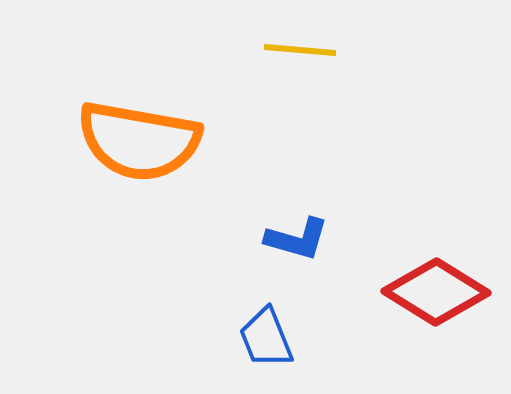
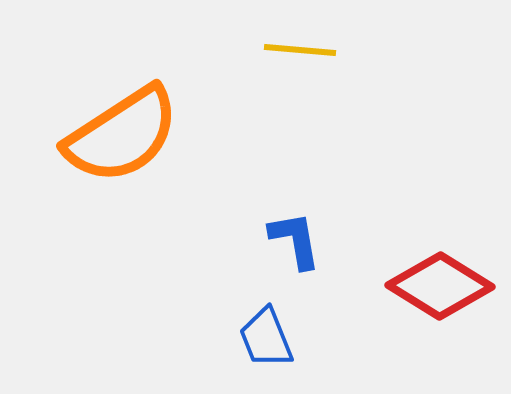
orange semicircle: moved 17 px left, 6 px up; rotated 43 degrees counterclockwise
blue L-shape: moved 2 px left, 1 px down; rotated 116 degrees counterclockwise
red diamond: moved 4 px right, 6 px up
